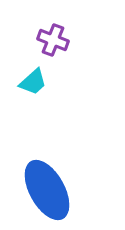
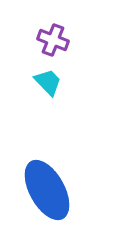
cyan trapezoid: moved 15 px right; rotated 92 degrees counterclockwise
